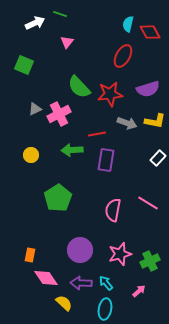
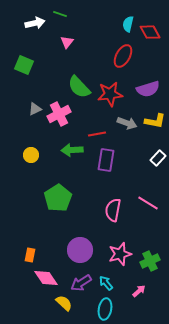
white arrow: rotated 12 degrees clockwise
purple arrow: rotated 35 degrees counterclockwise
